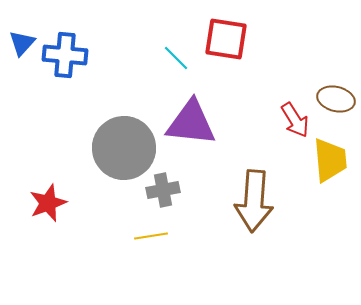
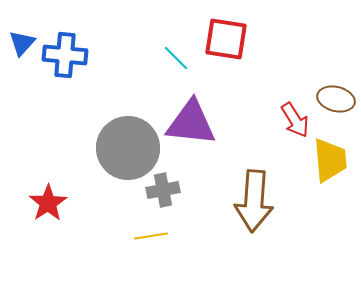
gray circle: moved 4 px right
red star: rotated 12 degrees counterclockwise
